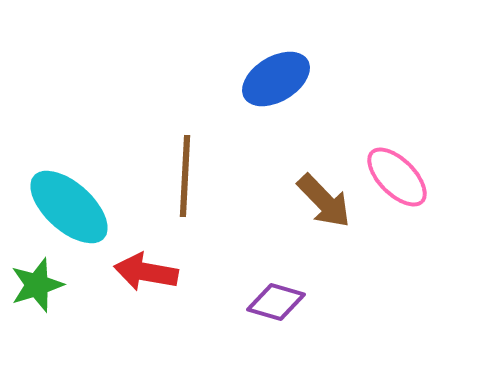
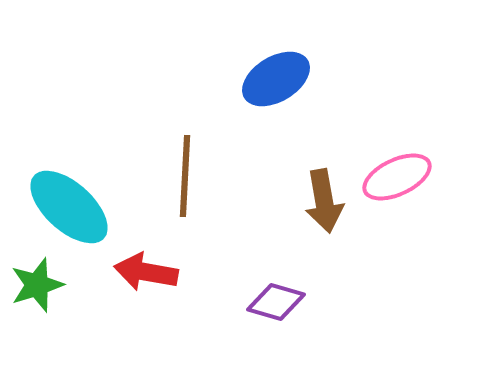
pink ellipse: rotated 70 degrees counterclockwise
brown arrow: rotated 34 degrees clockwise
